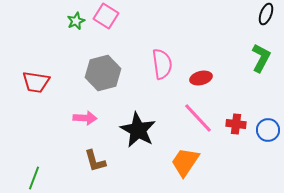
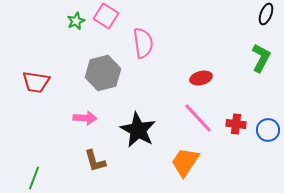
pink semicircle: moved 19 px left, 21 px up
